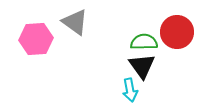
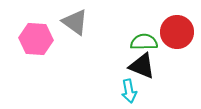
pink hexagon: rotated 8 degrees clockwise
black triangle: rotated 32 degrees counterclockwise
cyan arrow: moved 1 px left, 1 px down
